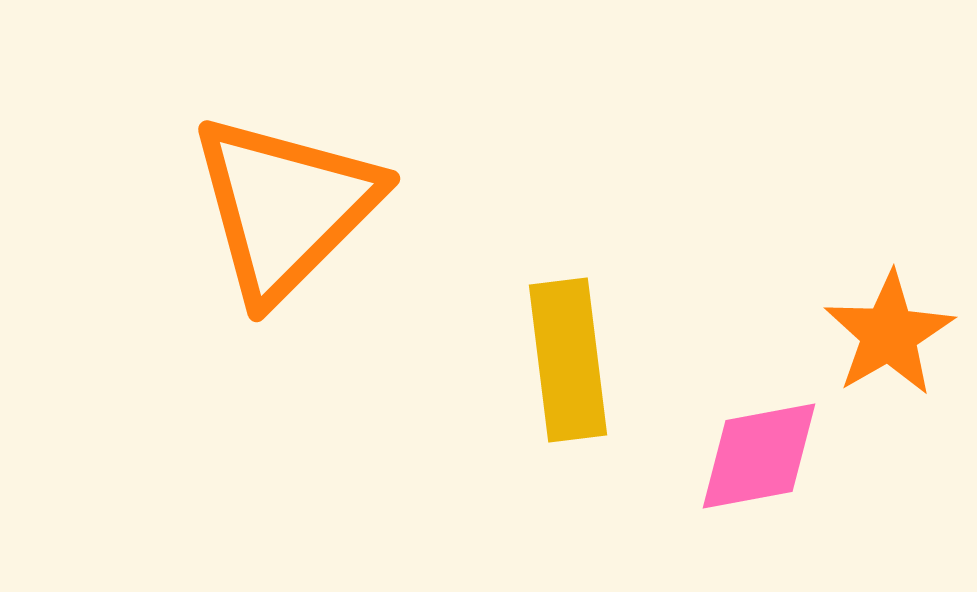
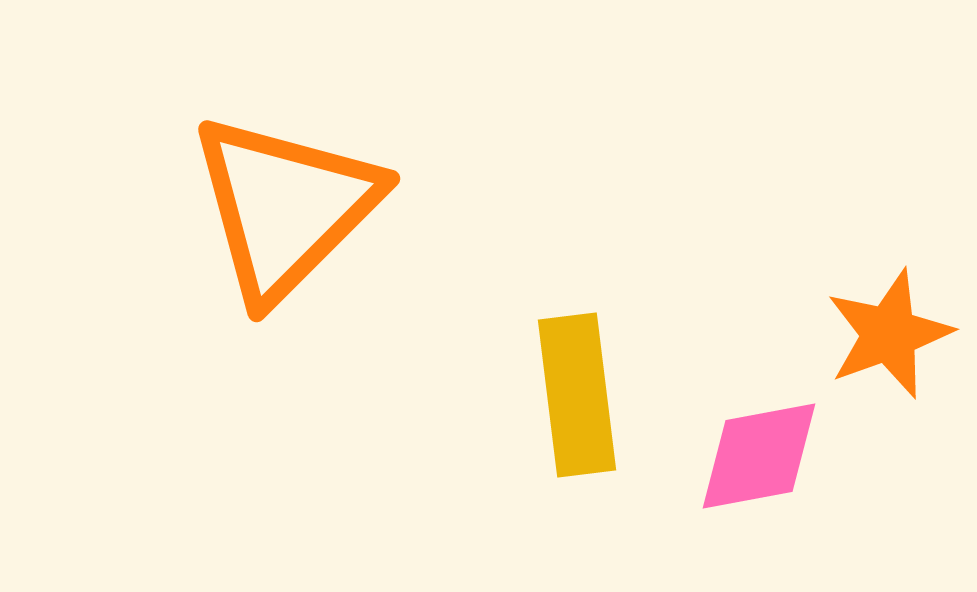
orange star: rotated 10 degrees clockwise
yellow rectangle: moved 9 px right, 35 px down
